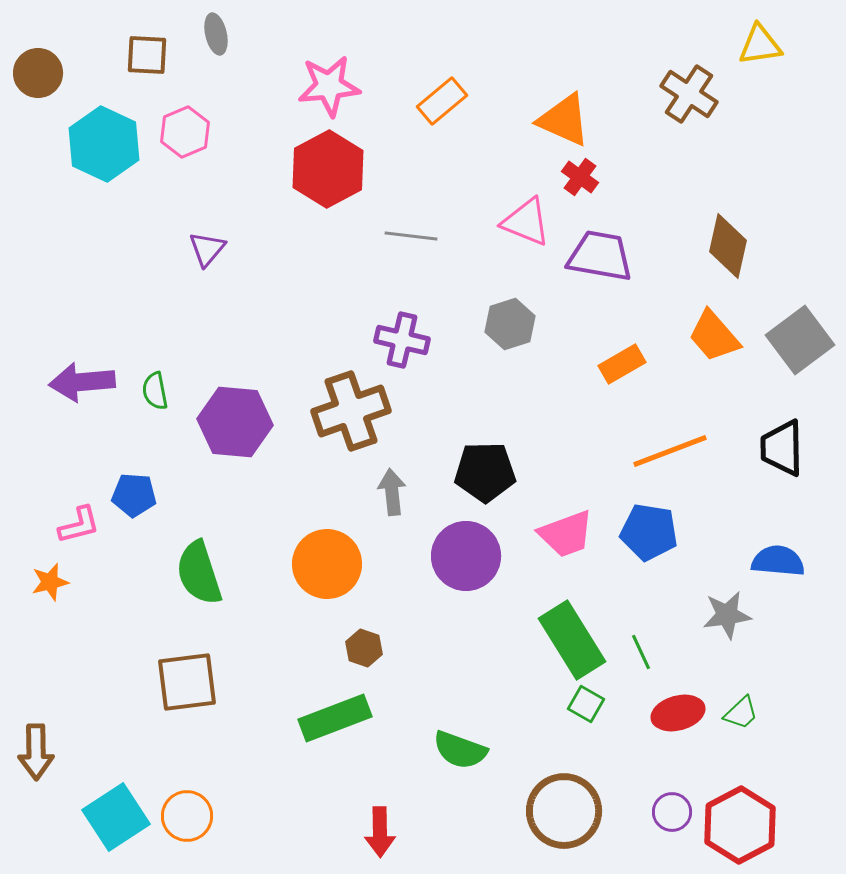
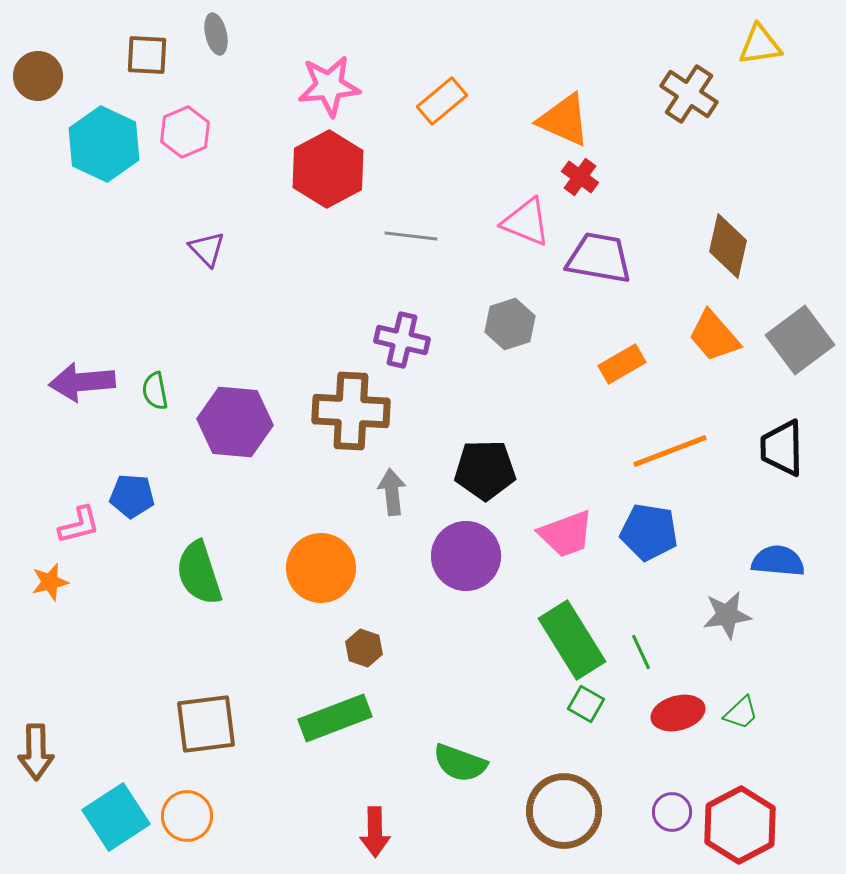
brown circle at (38, 73): moved 3 px down
purple triangle at (207, 249): rotated 24 degrees counterclockwise
purple trapezoid at (600, 256): moved 1 px left, 2 px down
brown cross at (351, 411): rotated 22 degrees clockwise
black pentagon at (485, 472): moved 2 px up
blue pentagon at (134, 495): moved 2 px left, 1 px down
orange circle at (327, 564): moved 6 px left, 4 px down
brown square at (187, 682): moved 19 px right, 42 px down
green semicircle at (460, 750): moved 13 px down
red arrow at (380, 832): moved 5 px left
